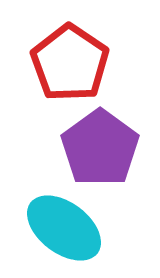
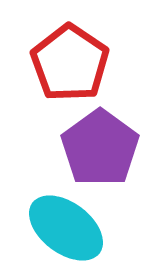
cyan ellipse: moved 2 px right
